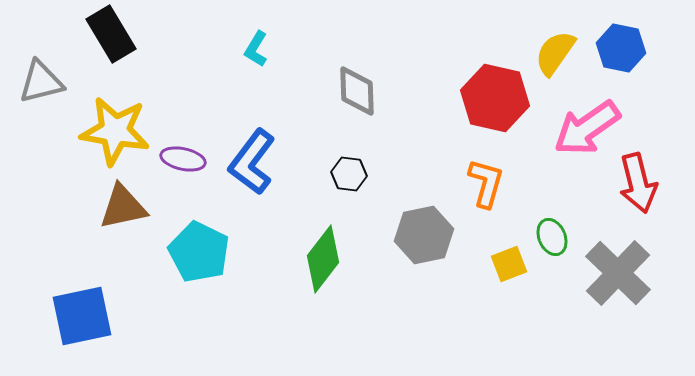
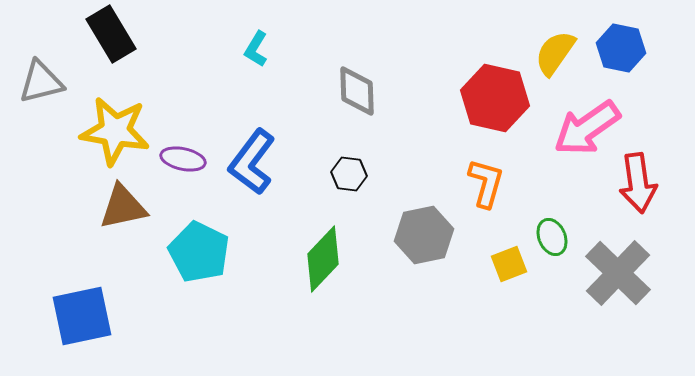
red arrow: rotated 6 degrees clockwise
green diamond: rotated 6 degrees clockwise
